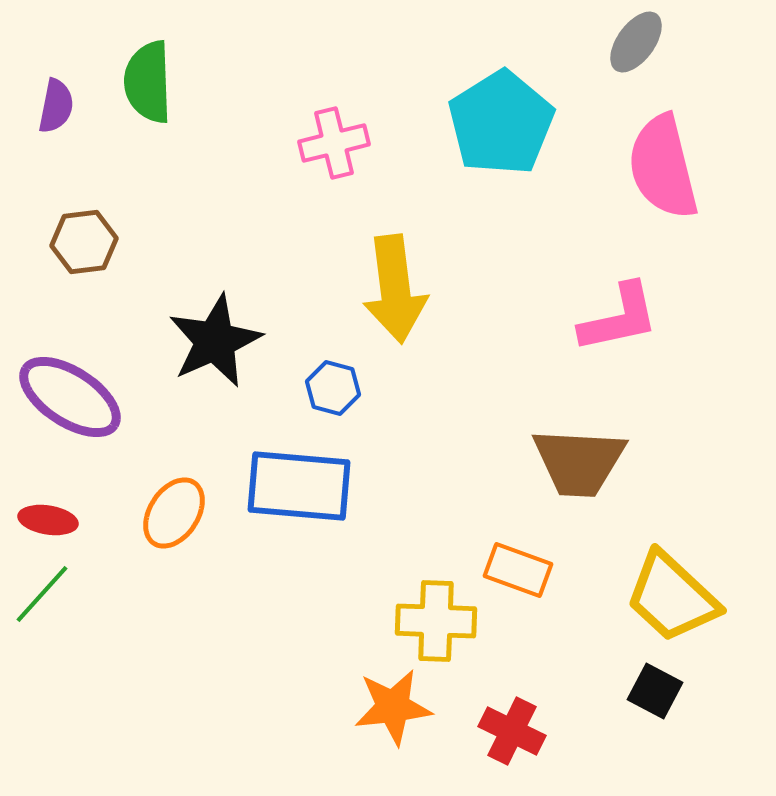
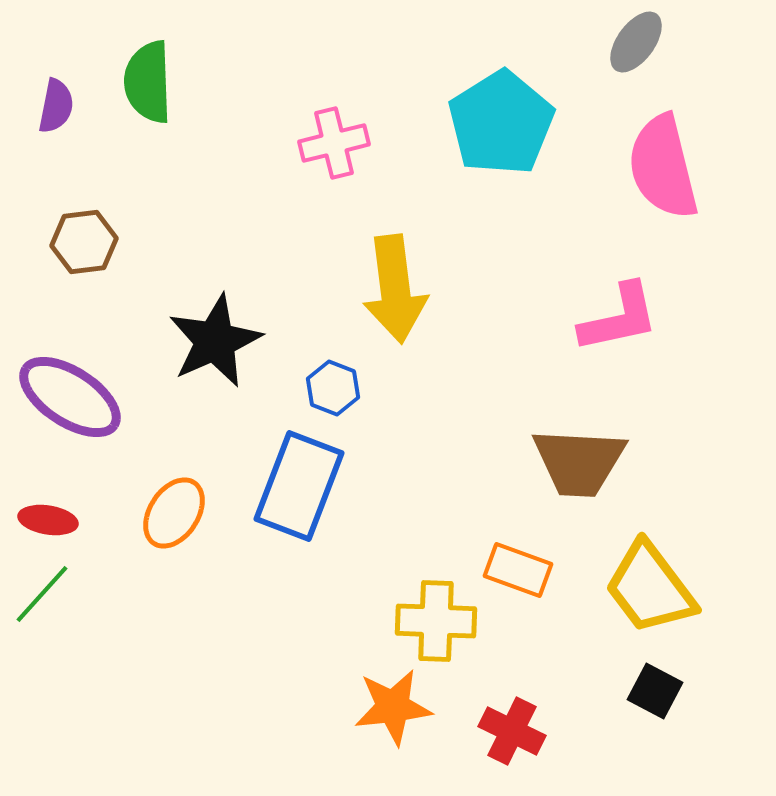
blue hexagon: rotated 6 degrees clockwise
blue rectangle: rotated 74 degrees counterclockwise
yellow trapezoid: moved 22 px left, 9 px up; rotated 10 degrees clockwise
